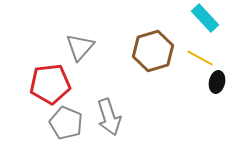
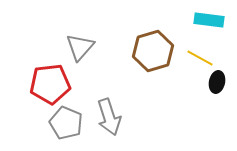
cyan rectangle: moved 4 px right, 2 px down; rotated 40 degrees counterclockwise
